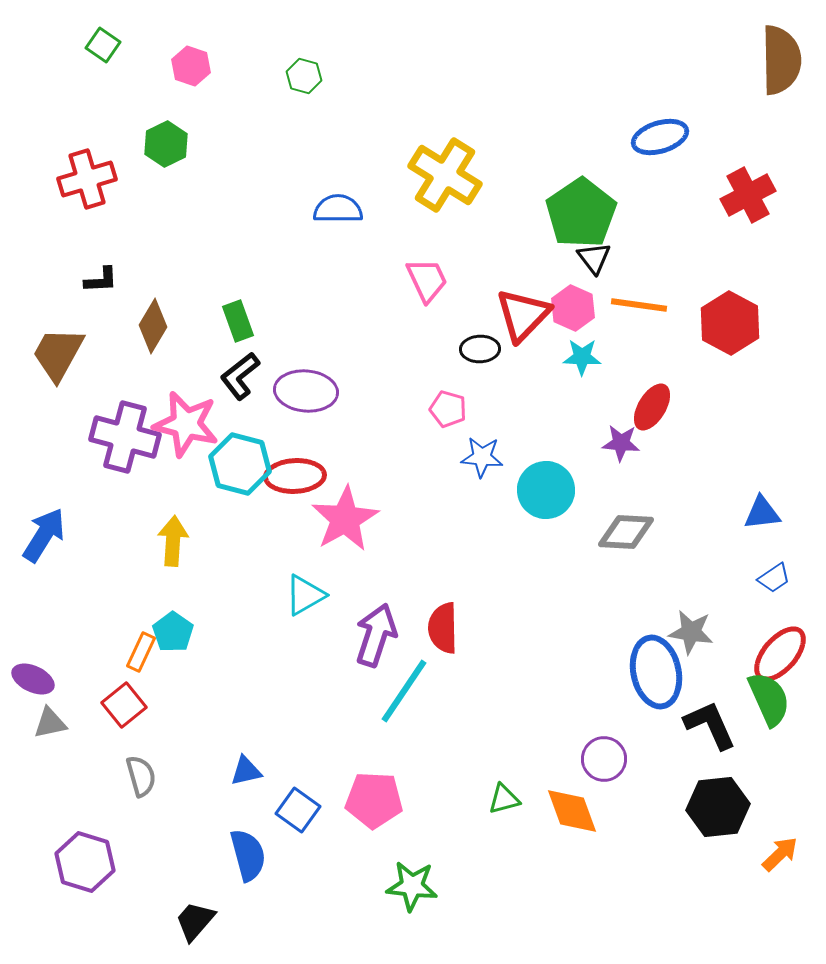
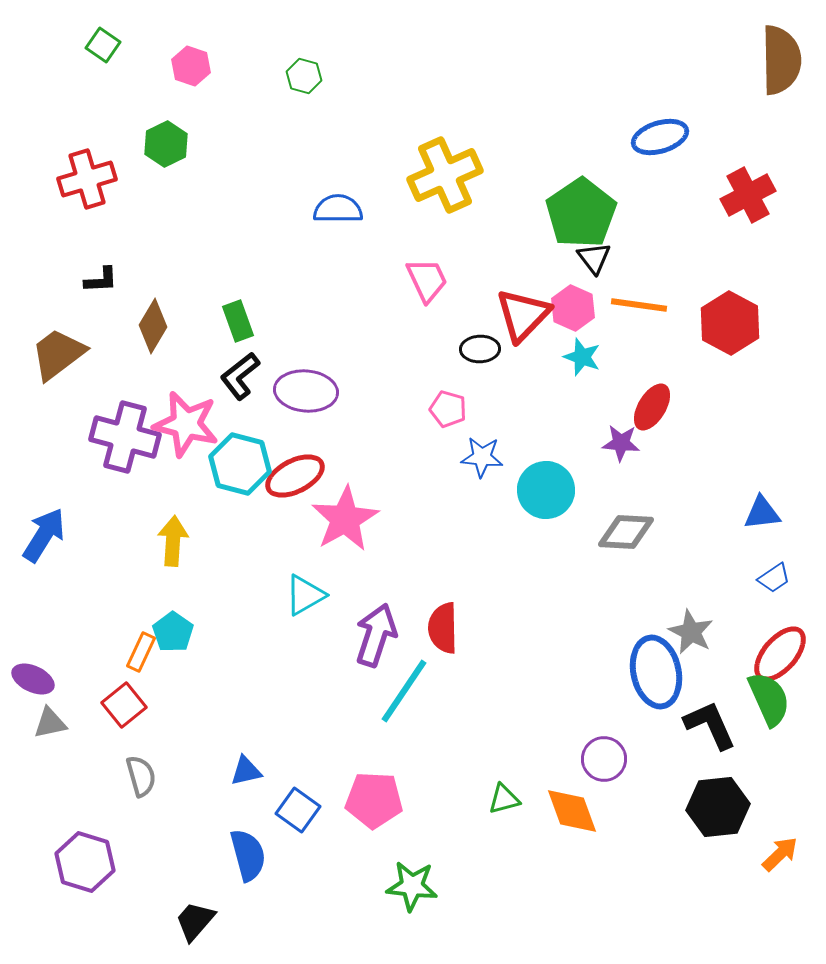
yellow cross at (445, 175): rotated 34 degrees clockwise
brown trapezoid at (58, 354): rotated 24 degrees clockwise
cyan star at (582, 357): rotated 18 degrees clockwise
red ellipse at (295, 476): rotated 24 degrees counterclockwise
gray star at (691, 632): rotated 18 degrees clockwise
